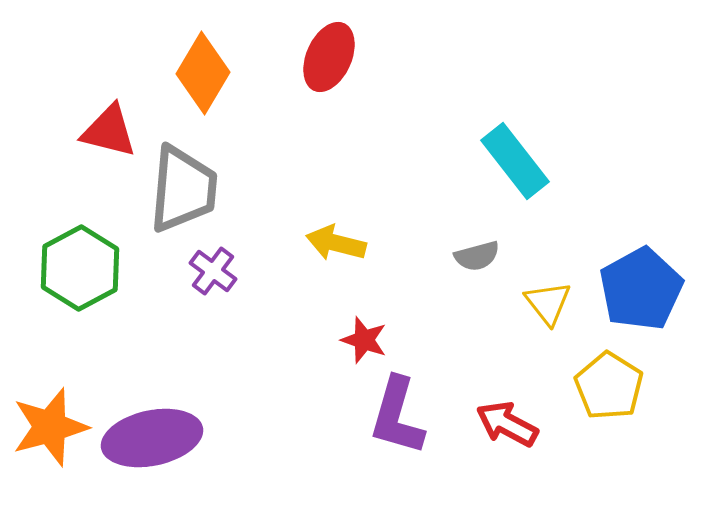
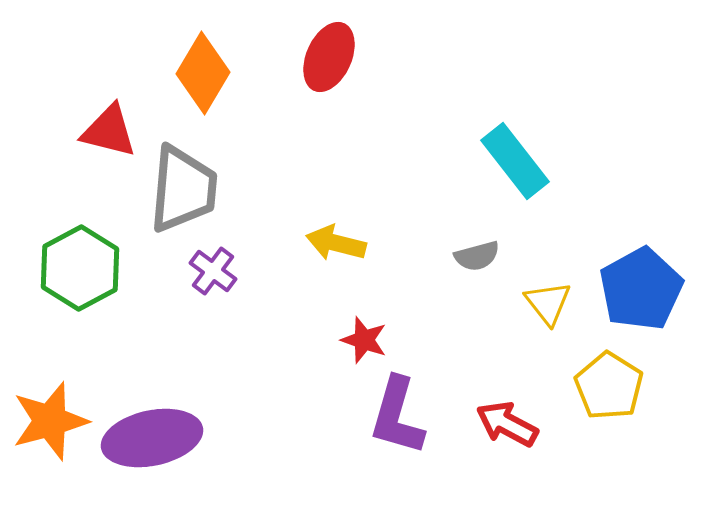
orange star: moved 6 px up
